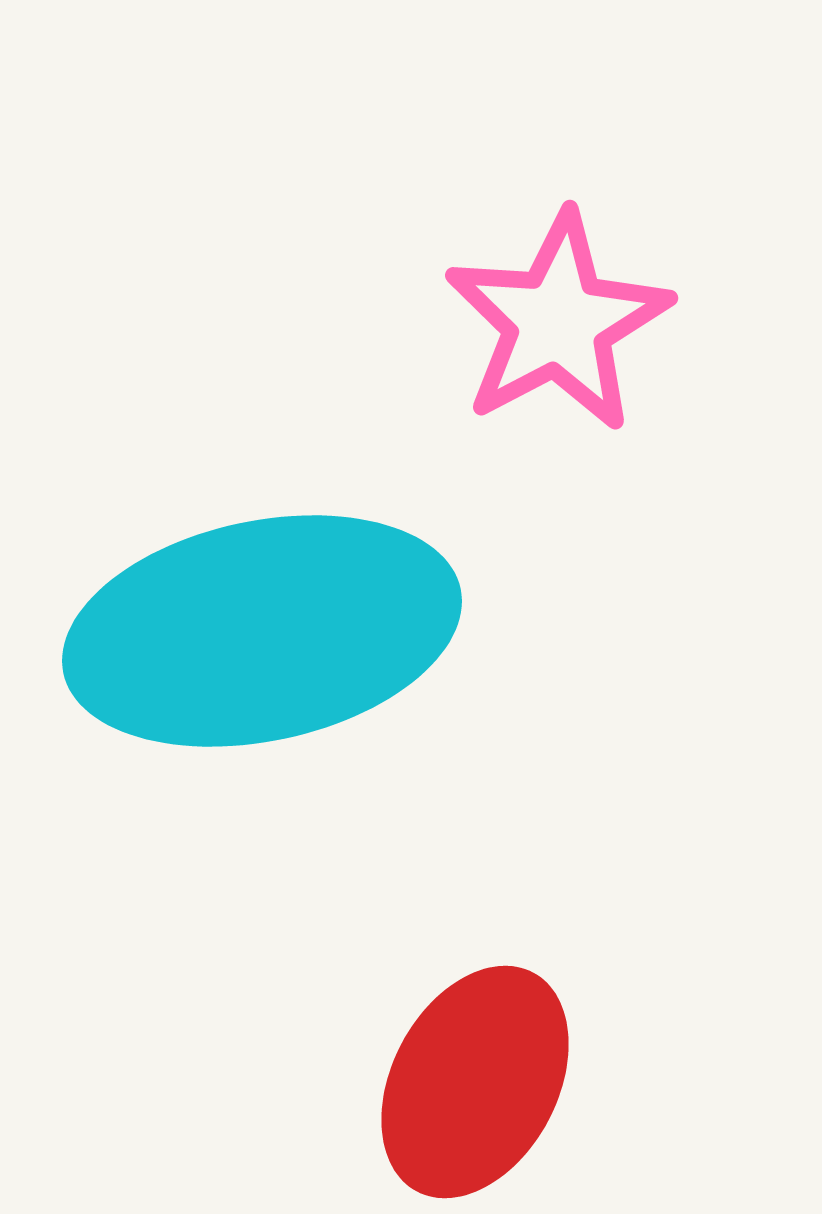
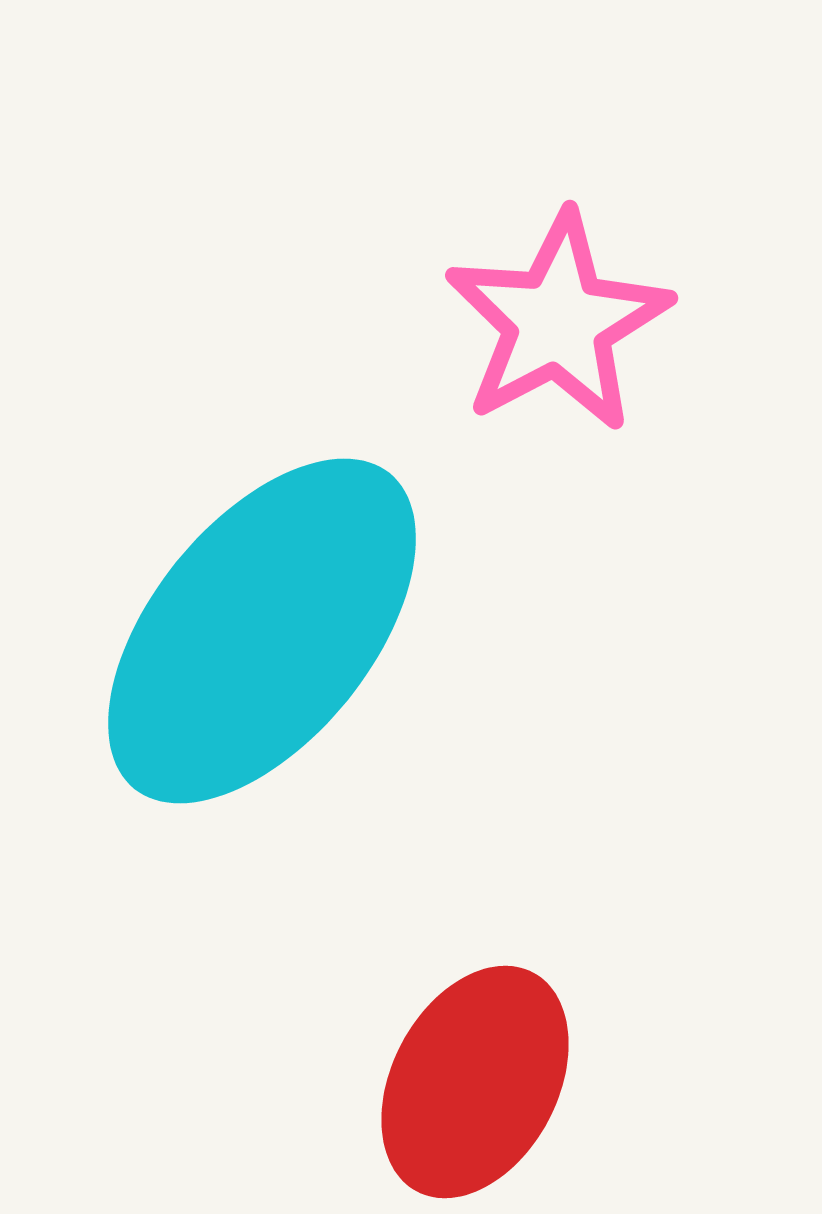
cyan ellipse: rotated 39 degrees counterclockwise
